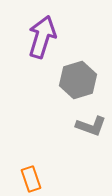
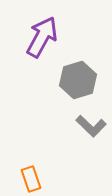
purple arrow: rotated 12 degrees clockwise
gray L-shape: rotated 24 degrees clockwise
